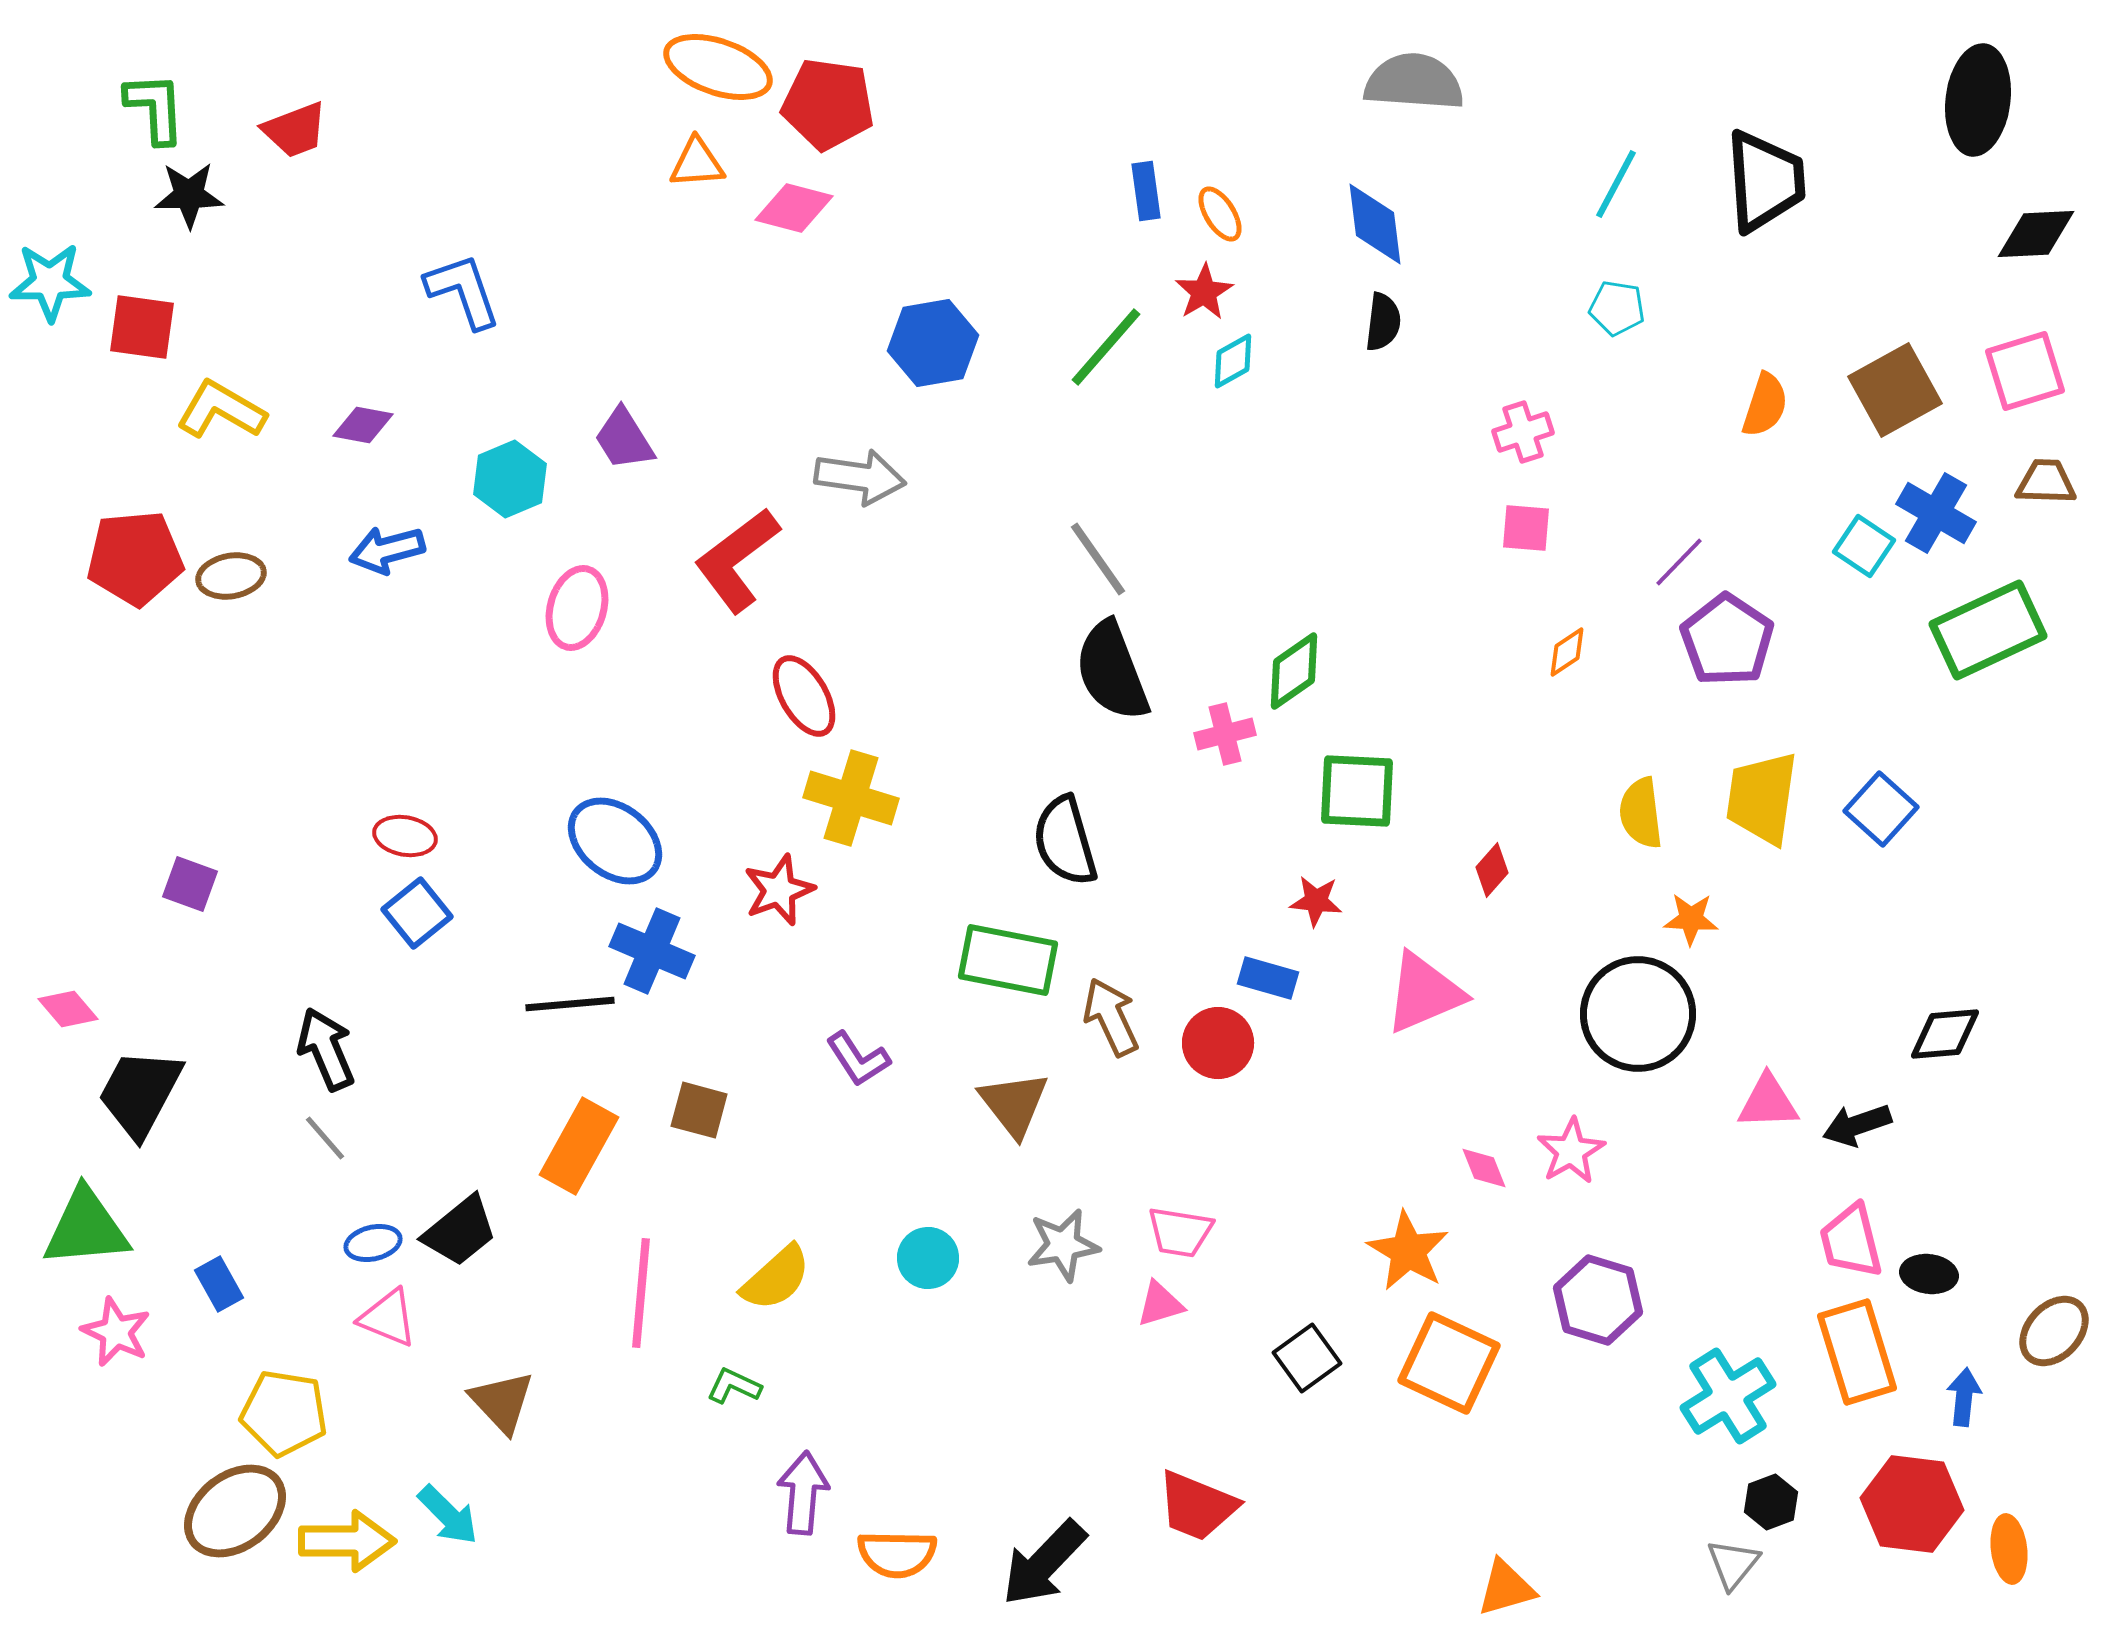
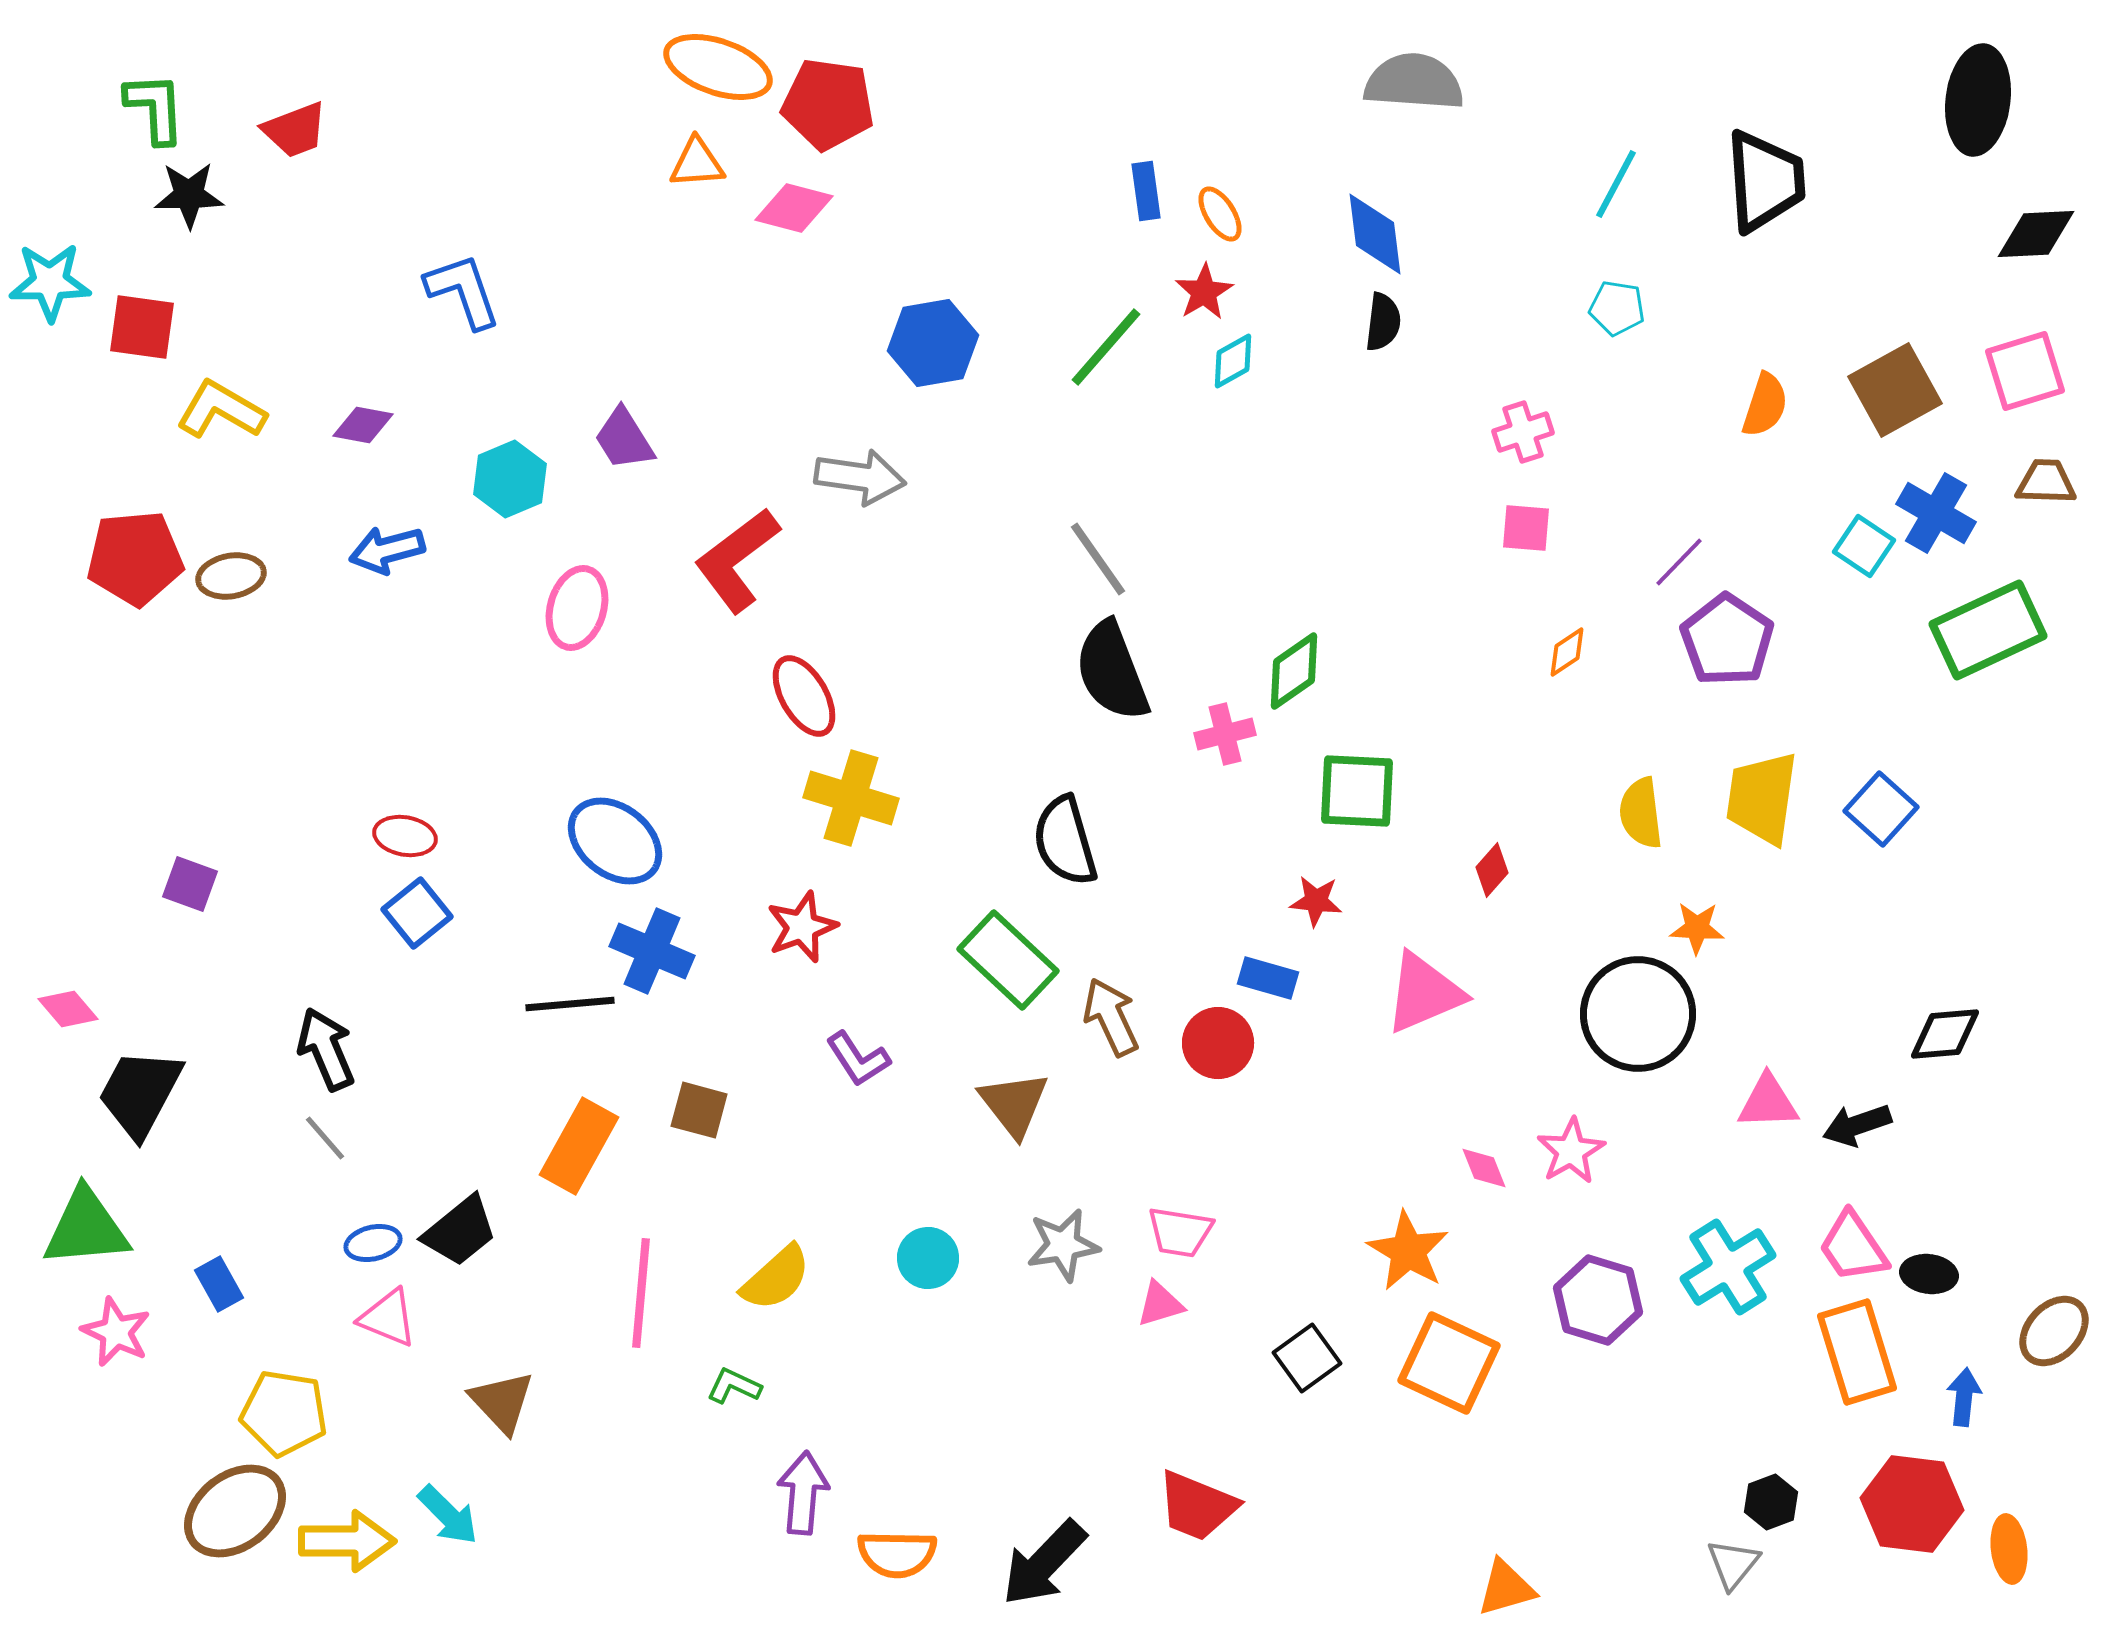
blue diamond at (1375, 224): moved 10 px down
red star at (779, 890): moved 23 px right, 37 px down
orange star at (1691, 919): moved 6 px right, 9 px down
green rectangle at (1008, 960): rotated 32 degrees clockwise
pink trapezoid at (1851, 1241): moved 2 px right, 6 px down; rotated 20 degrees counterclockwise
cyan cross at (1728, 1396): moved 129 px up
